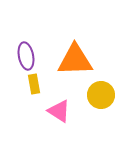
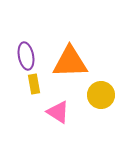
orange triangle: moved 5 px left, 2 px down
pink triangle: moved 1 px left, 1 px down
